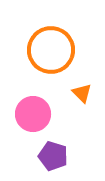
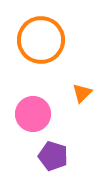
orange circle: moved 10 px left, 10 px up
orange triangle: rotated 30 degrees clockwise
